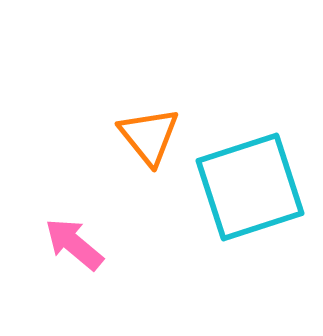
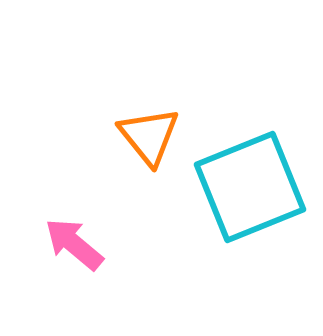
cyan square: rotated 4 degrees counterclockwise
